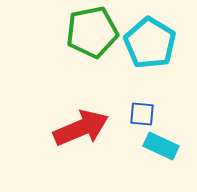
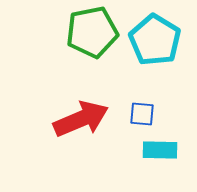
cyan pentagon: moved 5 px right, 3 px up
red arrow: moved 9 px up
cyan rectangle: moved 1 px left, 4 px down; rotated 24 degrees counterclockwise
